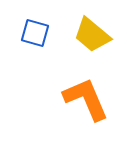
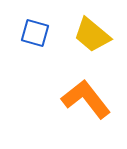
orange L-shape: rotated 15 degrees counterclockwise
